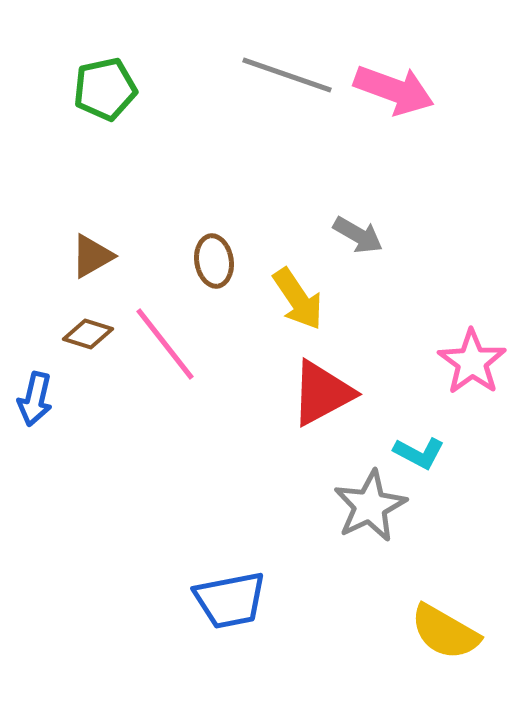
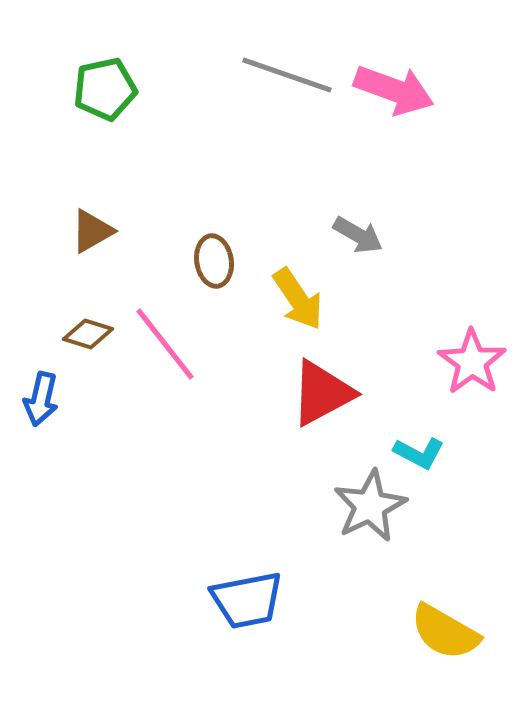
brown triangle: moved 25 px up
blue arrow: moved 6 px right
blue trapezoid: moved 17 px right
